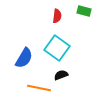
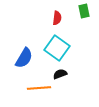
green rectangle: rotated 64 degrees clockwise
red semicircle: moved 2 px down
black semicircle: moved 1 px left, 1 px up
orange line: rotated 15 degrees counterclockwise
